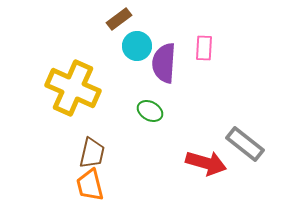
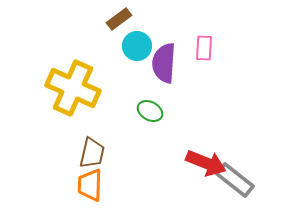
gray rectangle: moved 10 px left, 36 px down
red arrow: rotated 6 degrees clockwise
orange trapezoid: rotated 16 degrees clockwise
